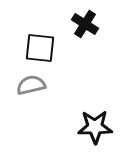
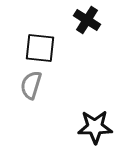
black cross: moved 2 px right, 4 px up
gray semicircle: rotated 60 degrees counterclockwise
